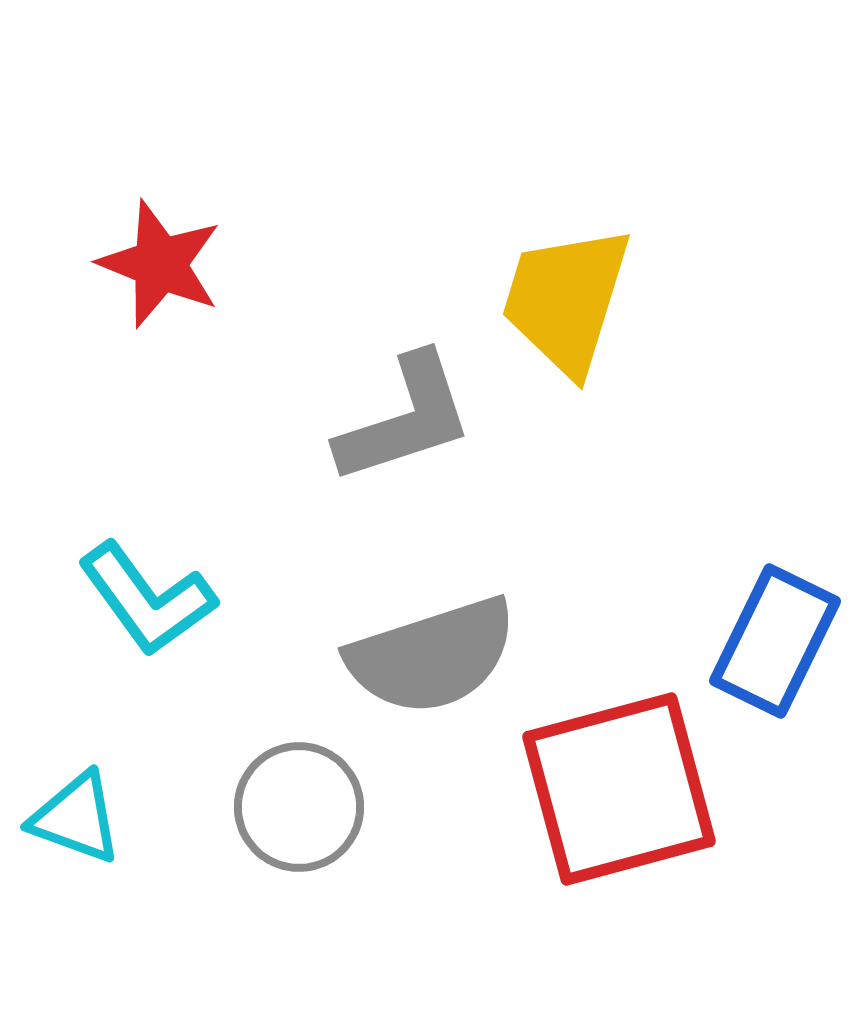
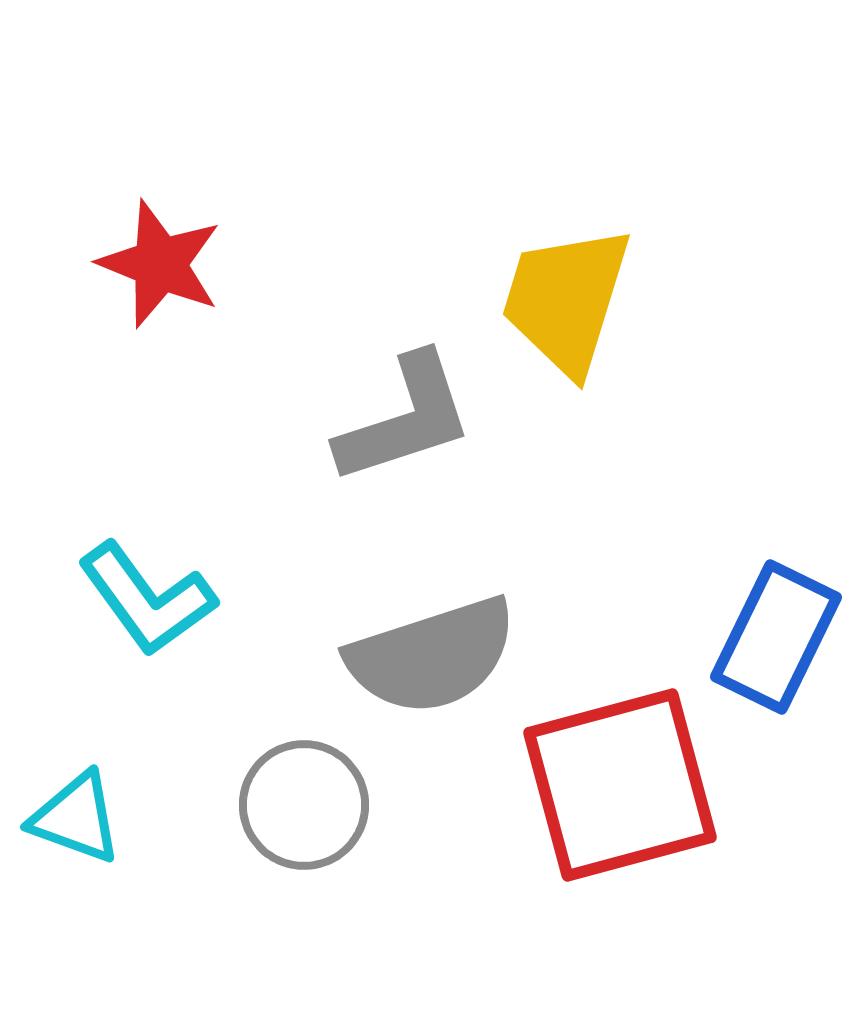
blue rectangle: moved 1 px right, 4 px up
red square: moved 1 px right, 4 px up
gray circle: moved 5 px right, 2 px up
